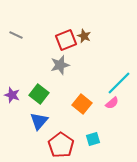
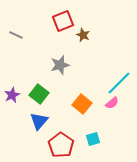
brown star: moved 1 px left, 1 px up
red square: moved 3 px left, 19 px up
purple star: rotated 28 degrees clockwise
